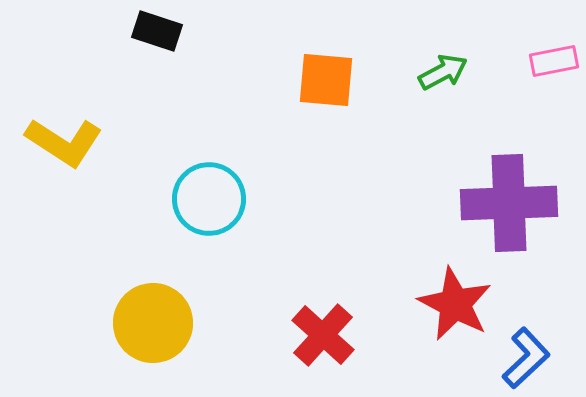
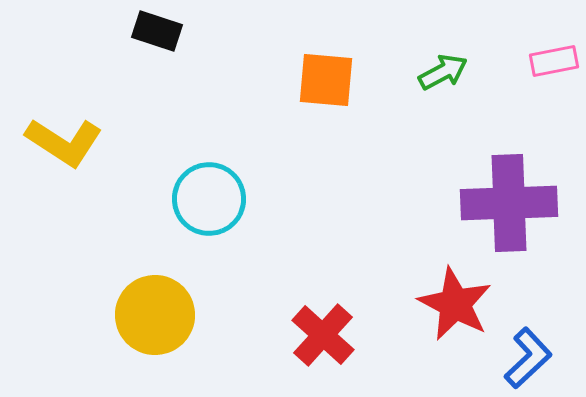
yellow circle: moved 2 px right, 8 px up
blue L-shape: moved 2 px right
